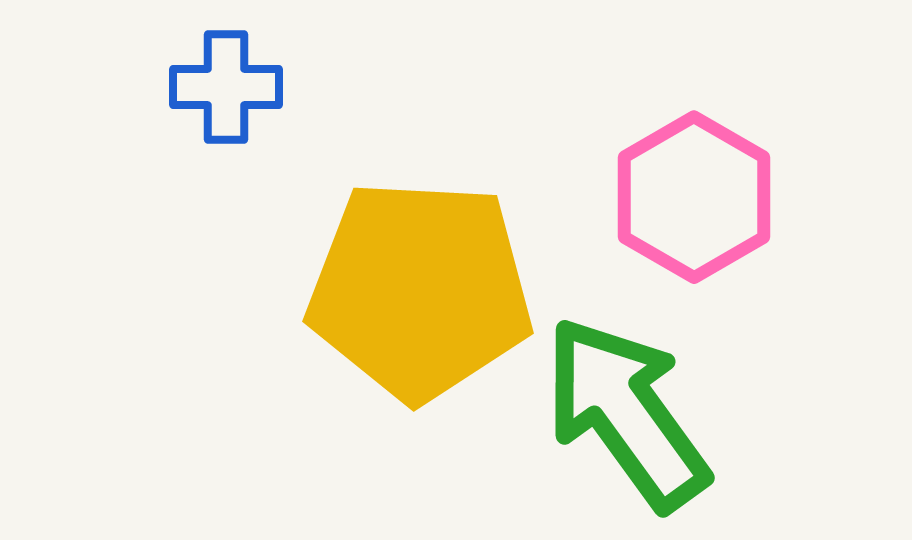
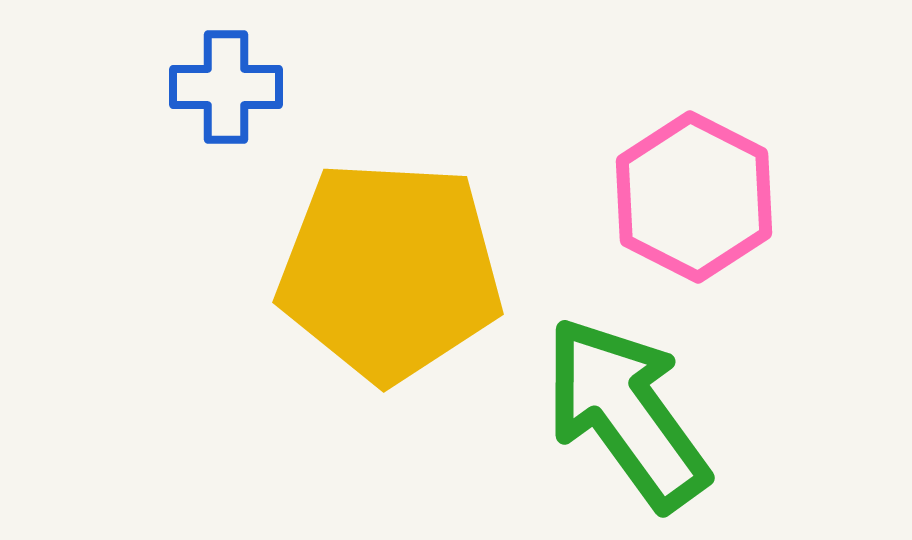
pink hexagon: rotated 3 degrees counterclockwise
yellow pentagon: moved 30 px left, 19 px up
